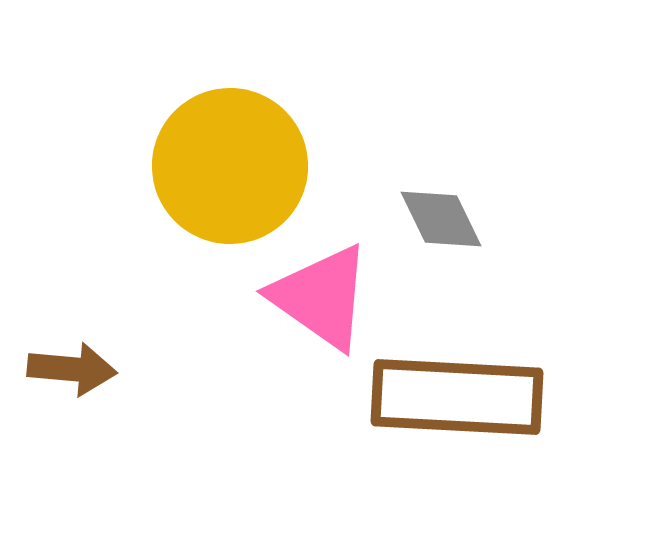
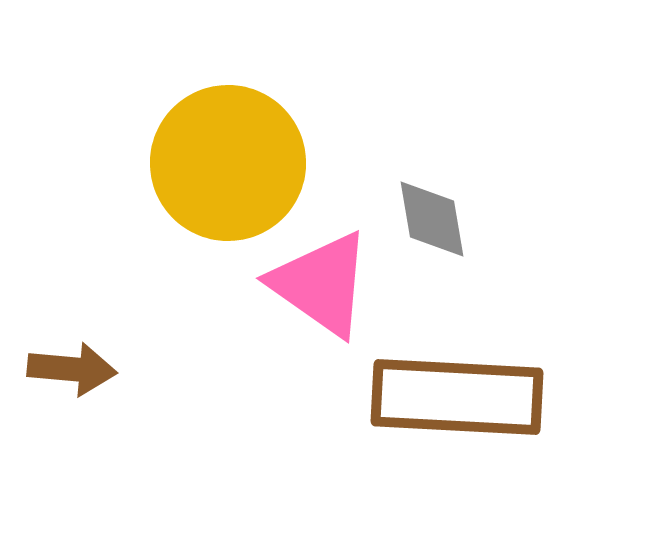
yellow circle: moved 2 px left, 3 px up
gray diamond: moved 9 px left; rotated 16 degrees clockwise
pink triangle: moved 13 px up
